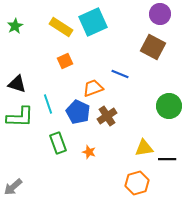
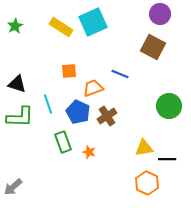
orange square: moved 4 px right, 10 px down; rotated 21 degrees clockwise
green rectangle: moved 5 px right, 1 px up
orange hexagon: moved 10 px right; rotated 20 degrees counterclockwise
